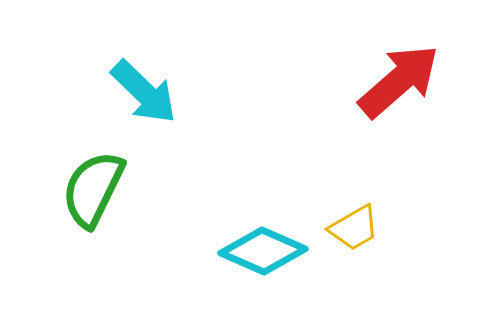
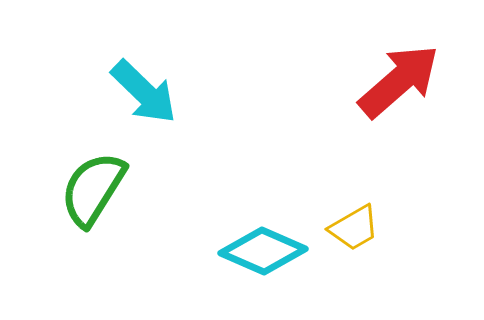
green semicircle: rotated 6 degrees clockwise
